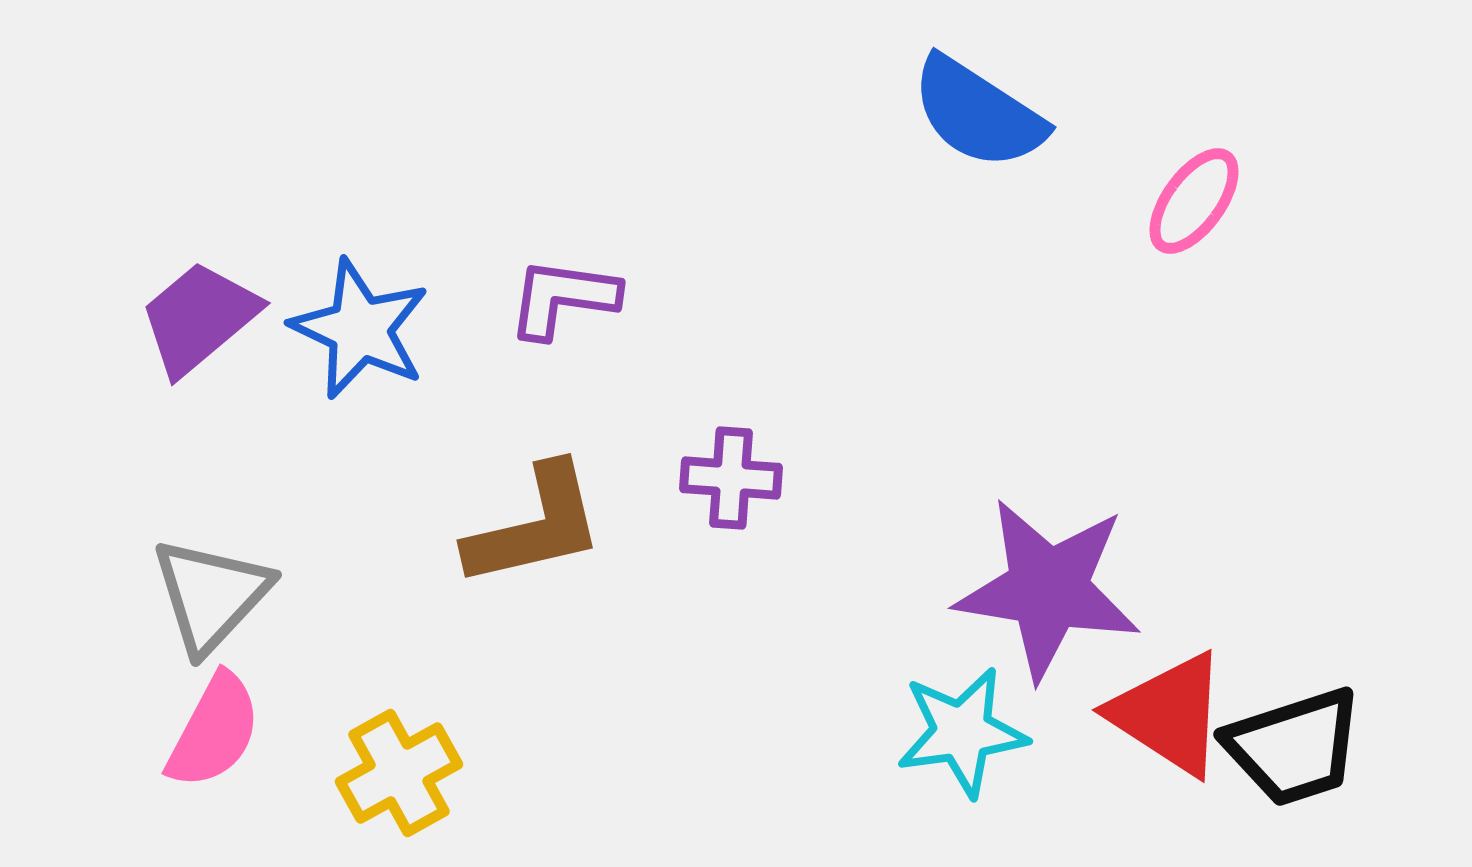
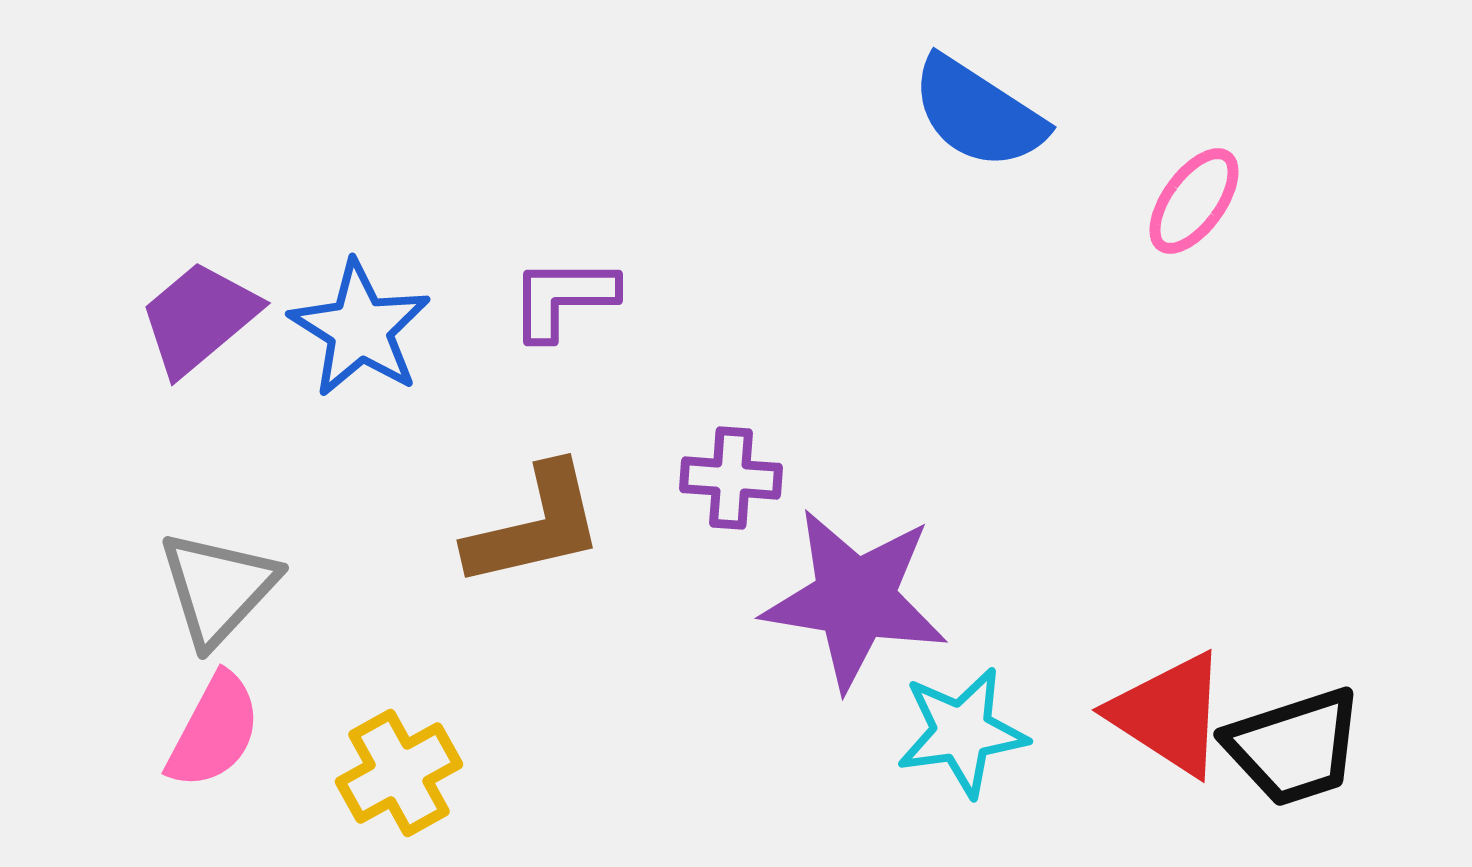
purple L-shape: rotated 8 degrees counterclockwise
blue star: rotated 7 degrees clockwise
purple star: moved 193 px left, 10 px down
gray triangle: moved 7 px right, 7 px up
